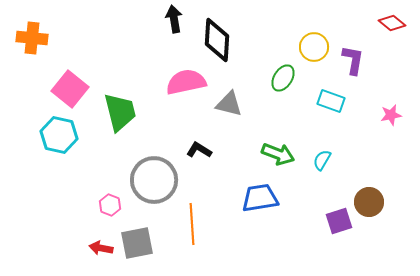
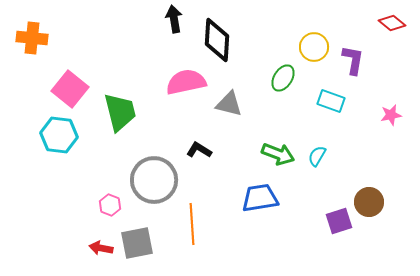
cyan hexagon: rotated 6 degrees counterclockwise
cyan semicircle: moved 5 px left, 4 px up
